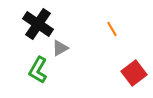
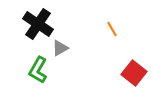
red square: rotated 15 degrees counterclockwise
